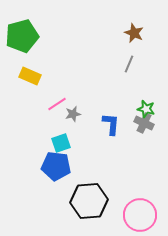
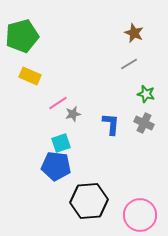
gray line: rotated 36 degrees clockwise
pink line: moved 1 px right, 1 px up
green star: moved 15 px up
